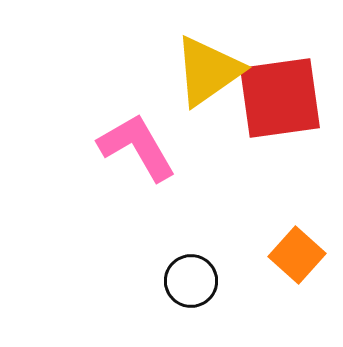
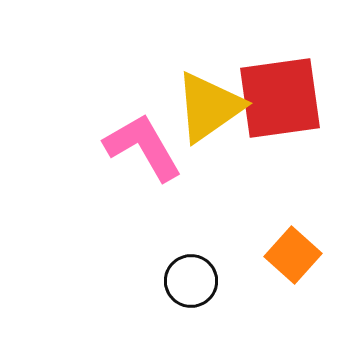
yellow triangle: moved 1 px right, 36 px down
pink L-shape: moved 6 px right
orange square: moved 4 px left
